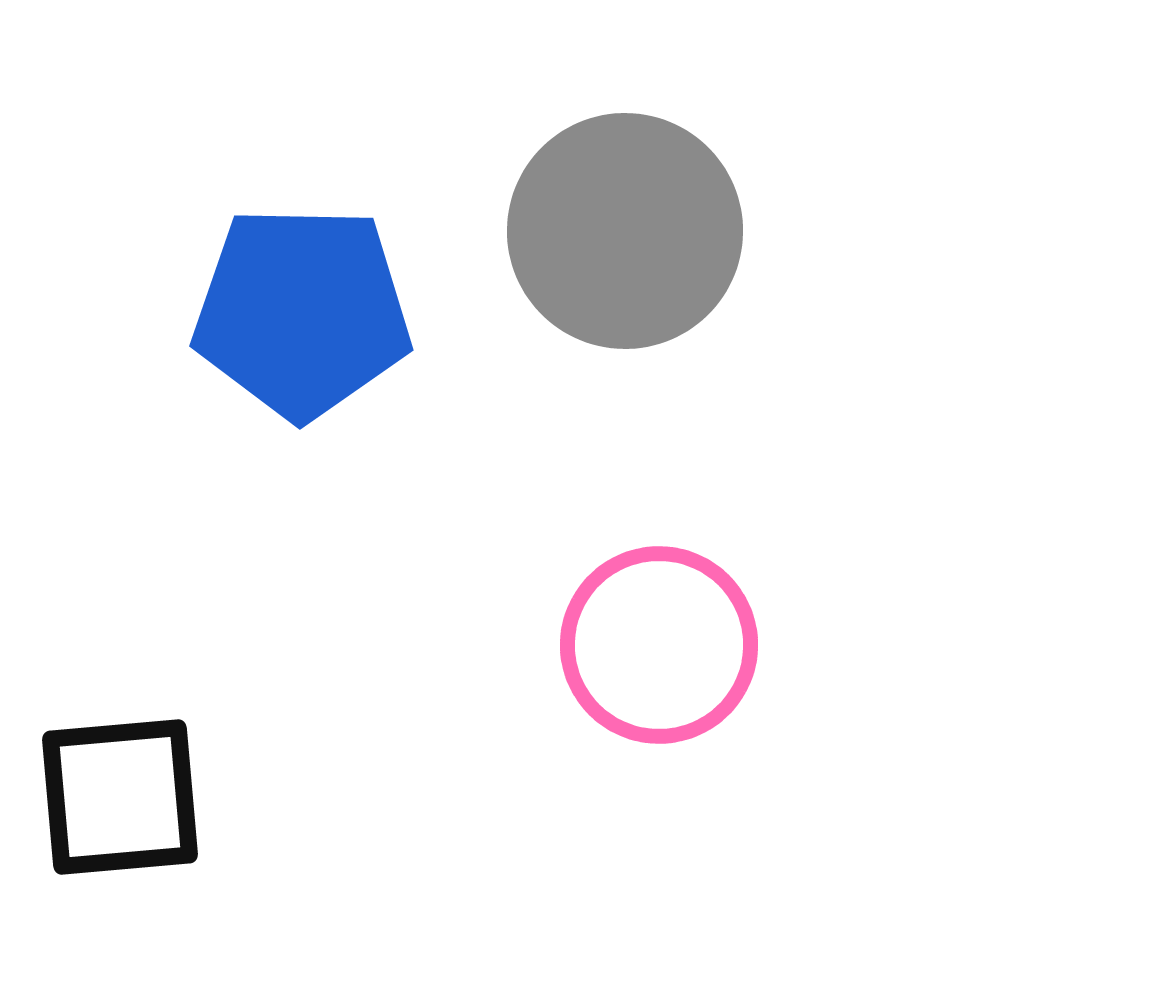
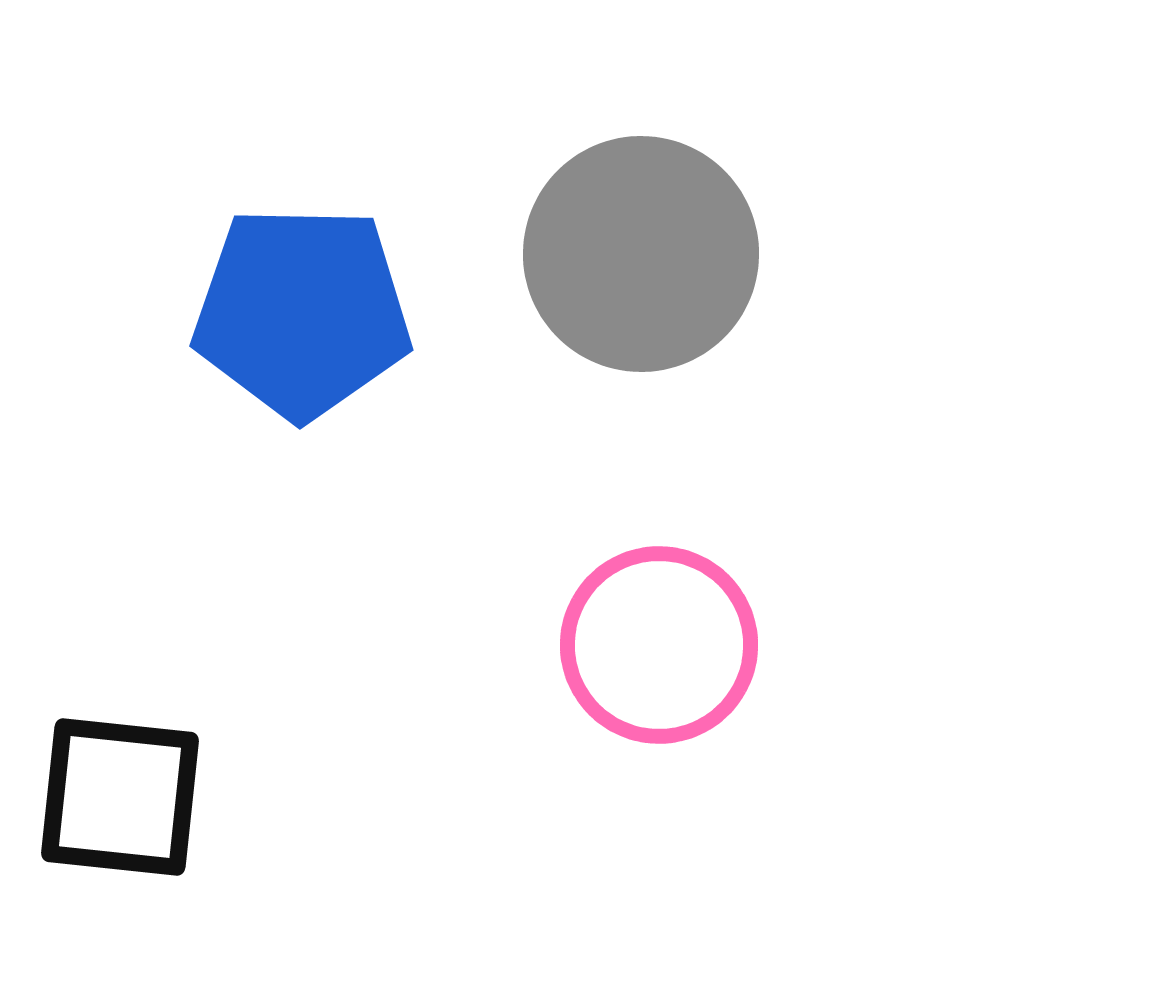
gray circle: moved 16 px right, 23 px down
black square: rotated 11 degrees clockwise
